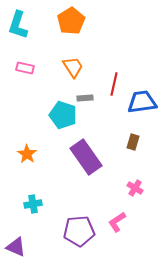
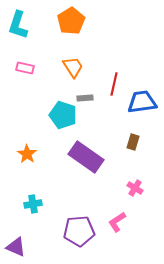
purple rectangle: rotated 20 degrees counterclockwise
